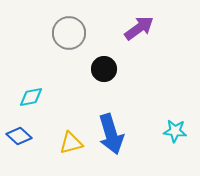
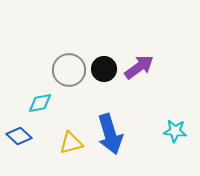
purple arrow: moved 39 px down
gray circle: moved 37 px down
cyan diamond: moved 9 px right, 6 px down
blue arrow: moved 1 px left
